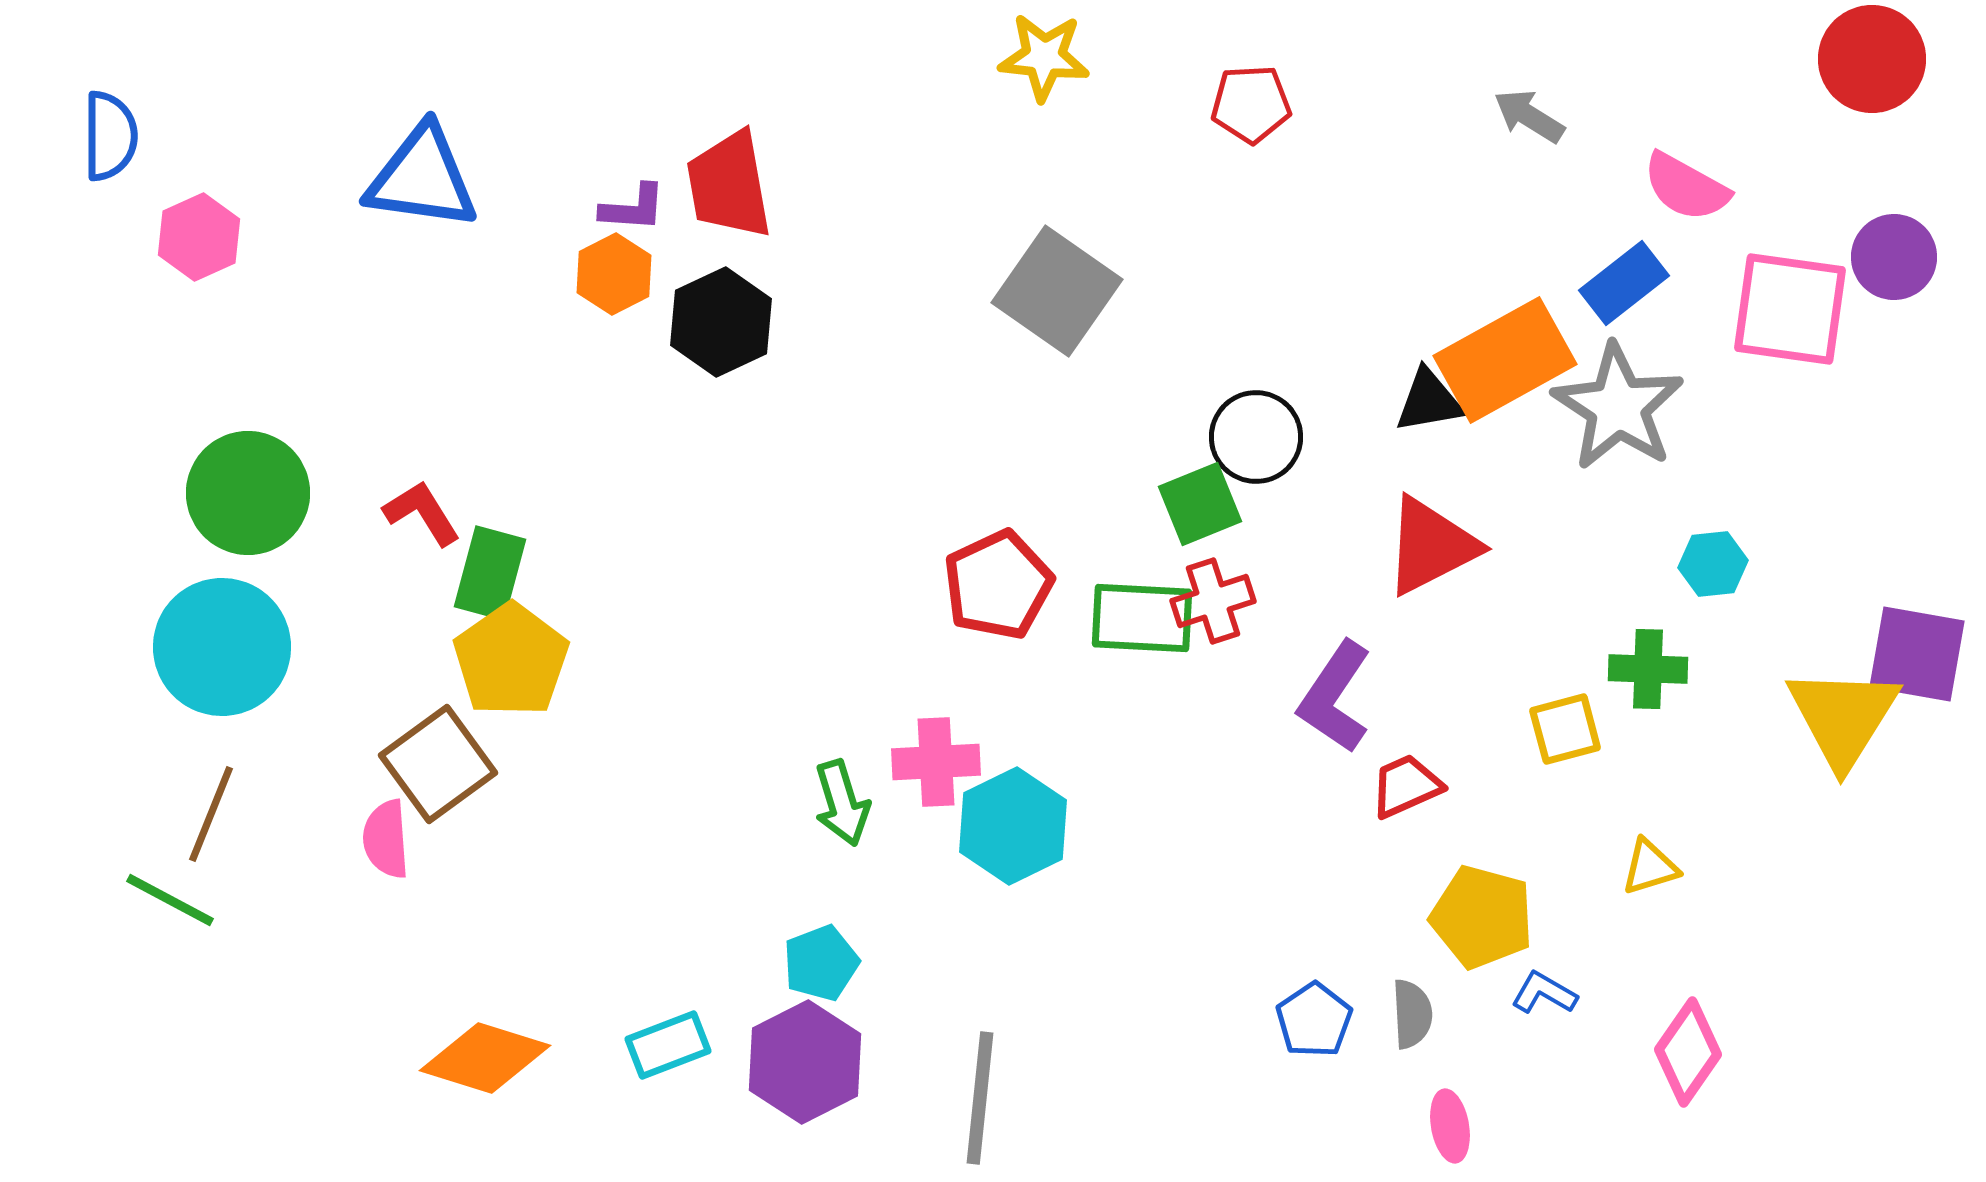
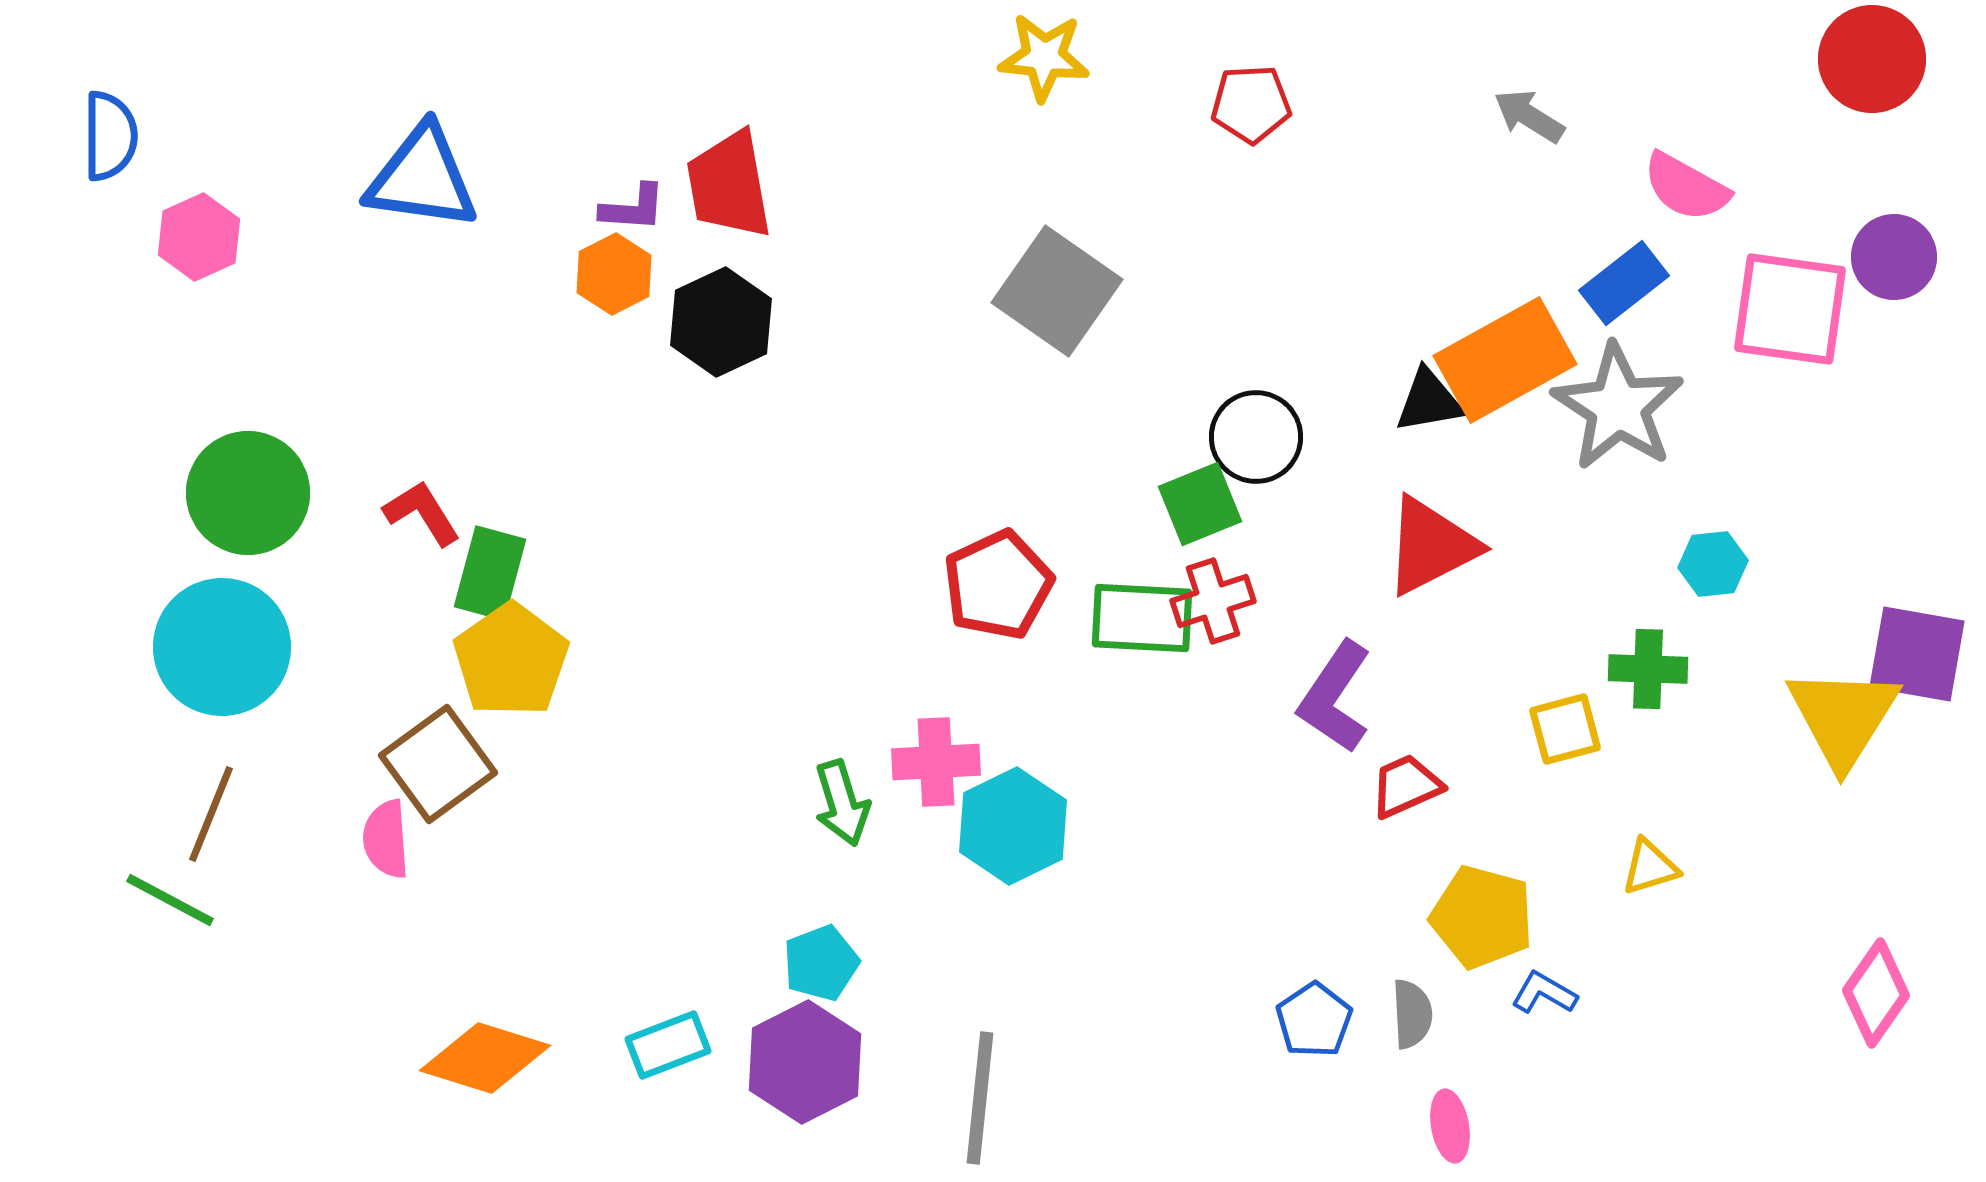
pink diamond at (1688, 1052): moved 188 px right, 59 px up
